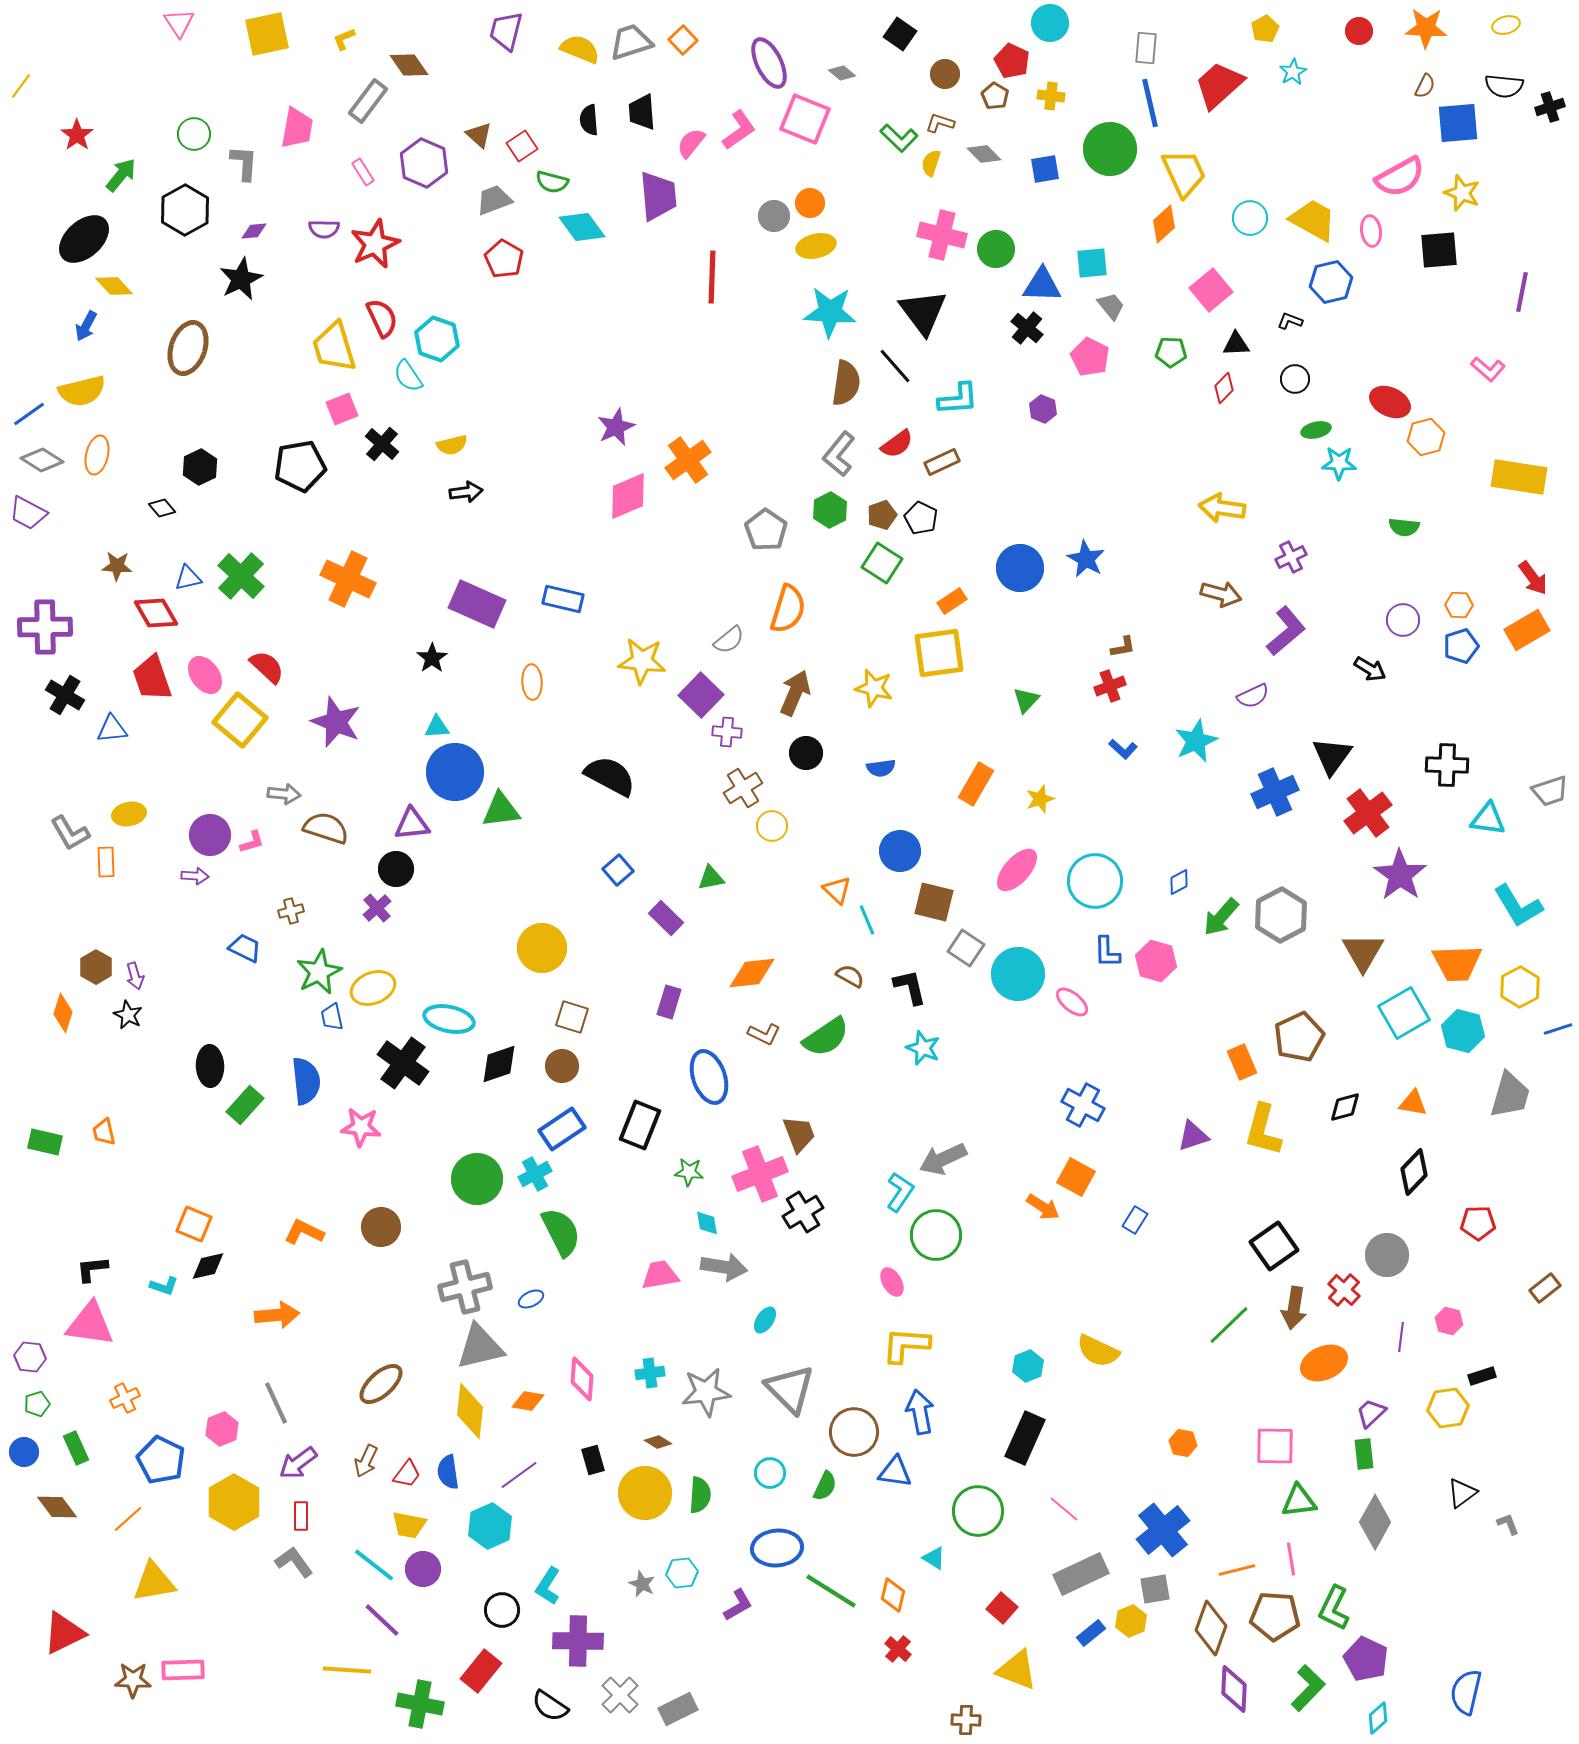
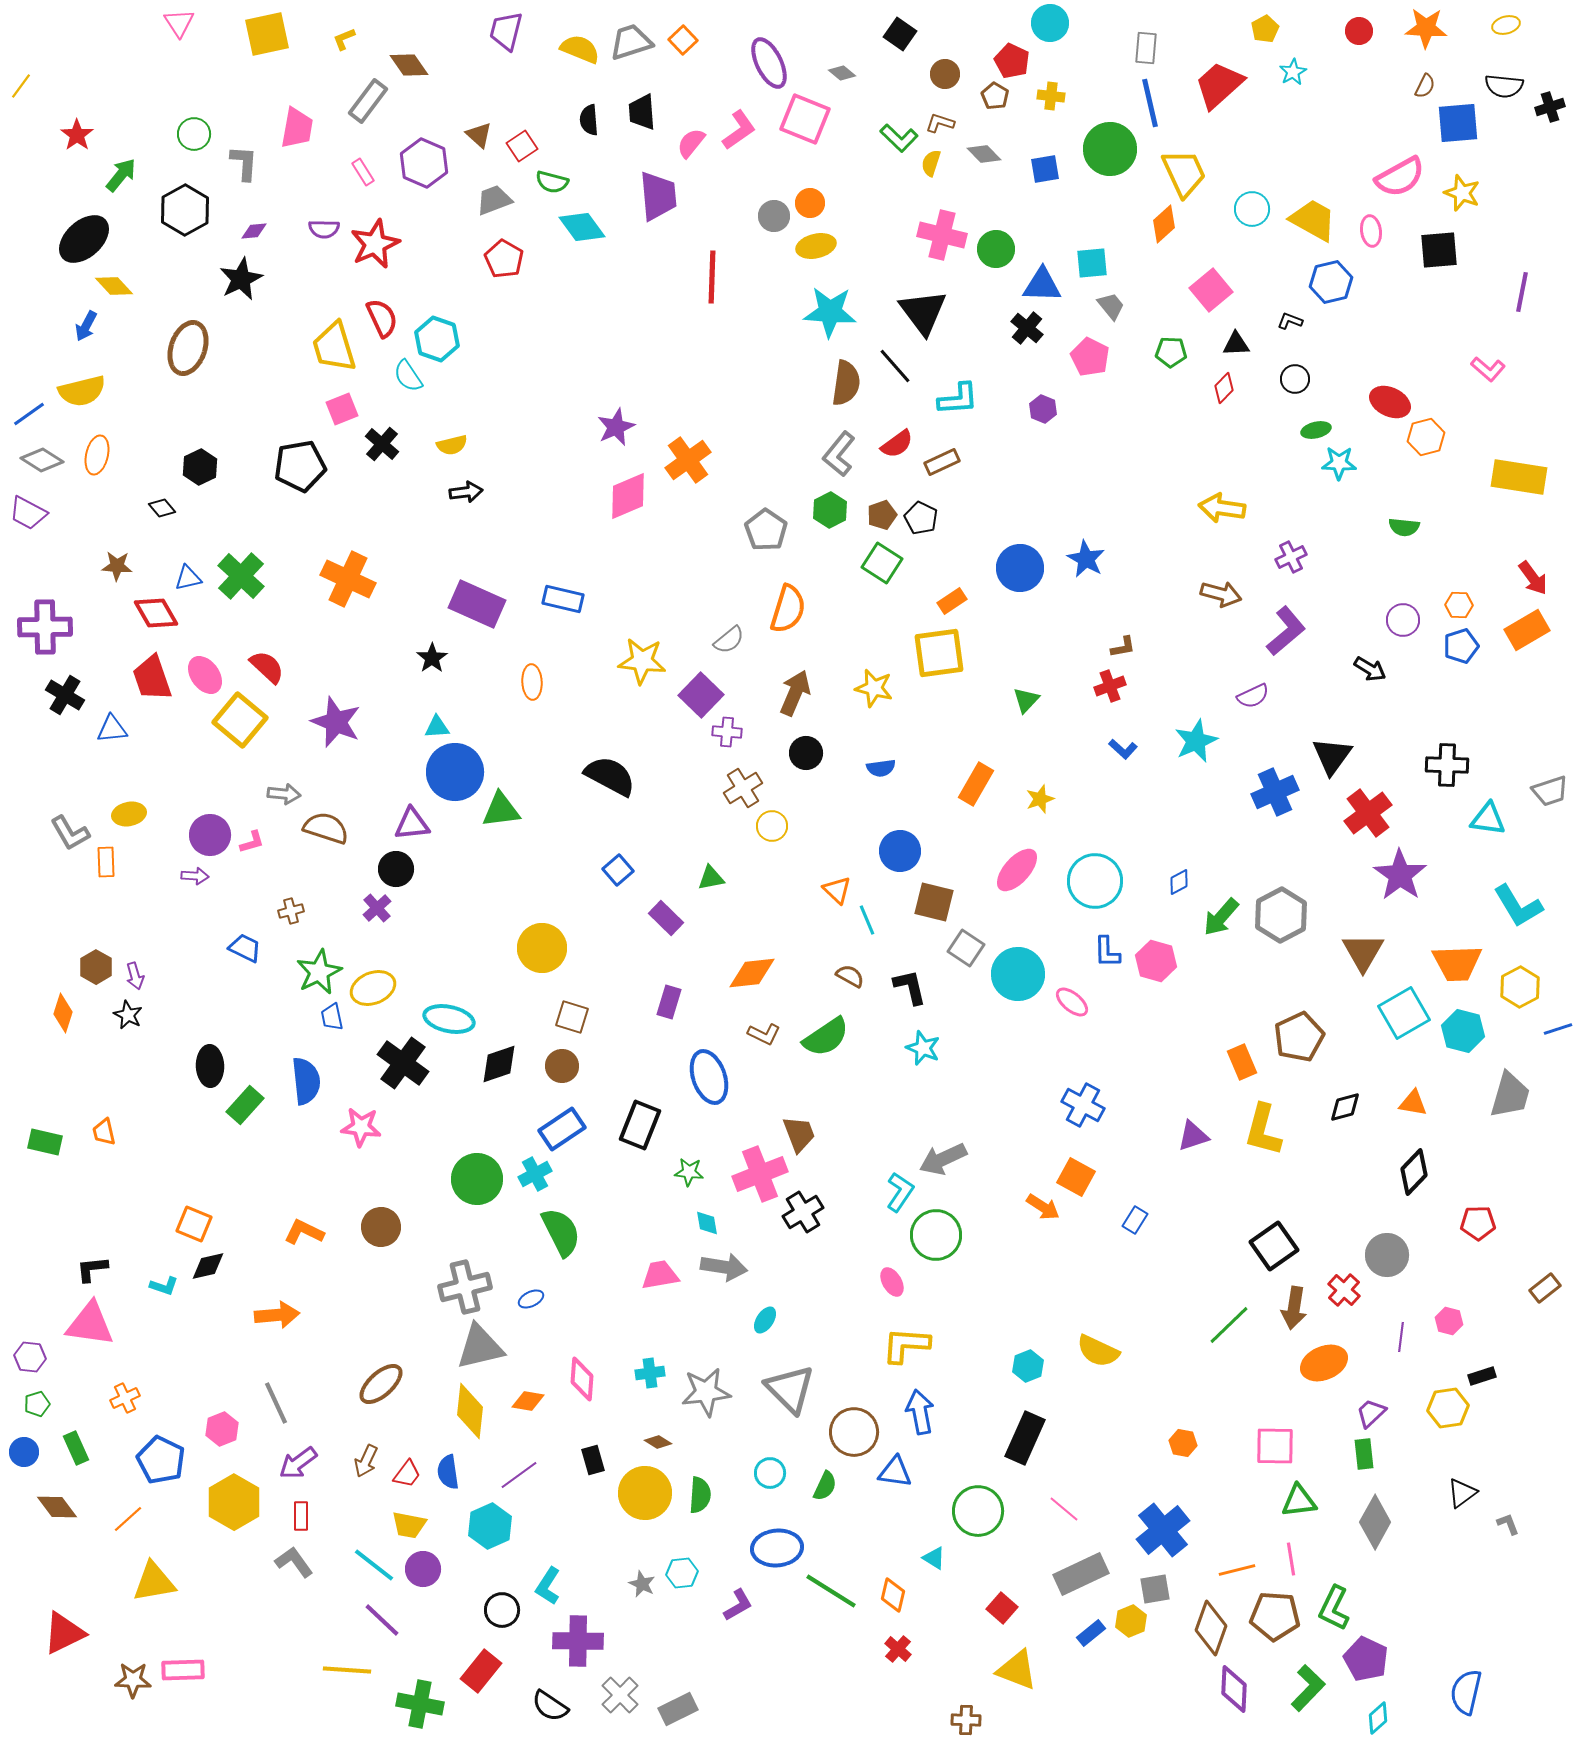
cyan circle at (1250, 218): moved 2 px right, 9 px up
